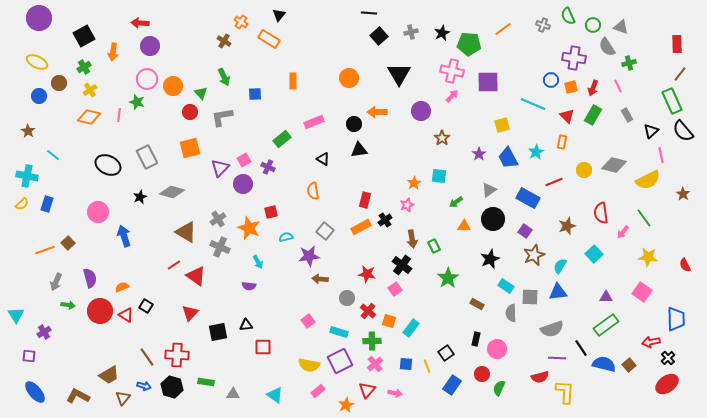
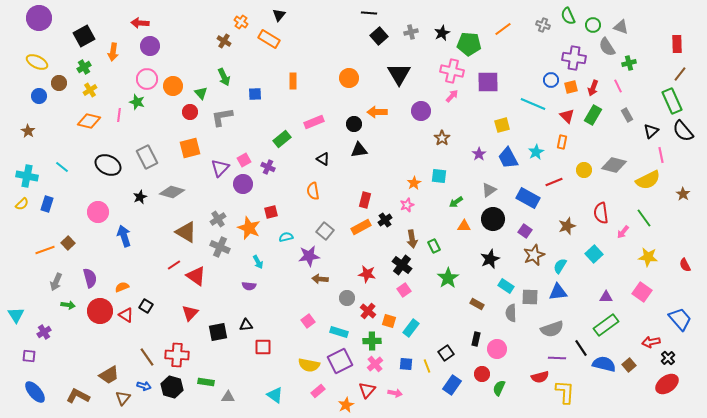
orange diamond at (89, 117): moved 4 px down
cyan line at (53, 155): moved 9 px right, 12 px down
pink square at (395, 289): moved 9 px right, 1 px down
blue trapezoid at (676, 319): moved 4 px right; rotated 40 degrees counterclockwise
gray triangle at (233, 394): moved 5 px left, 3 px down
